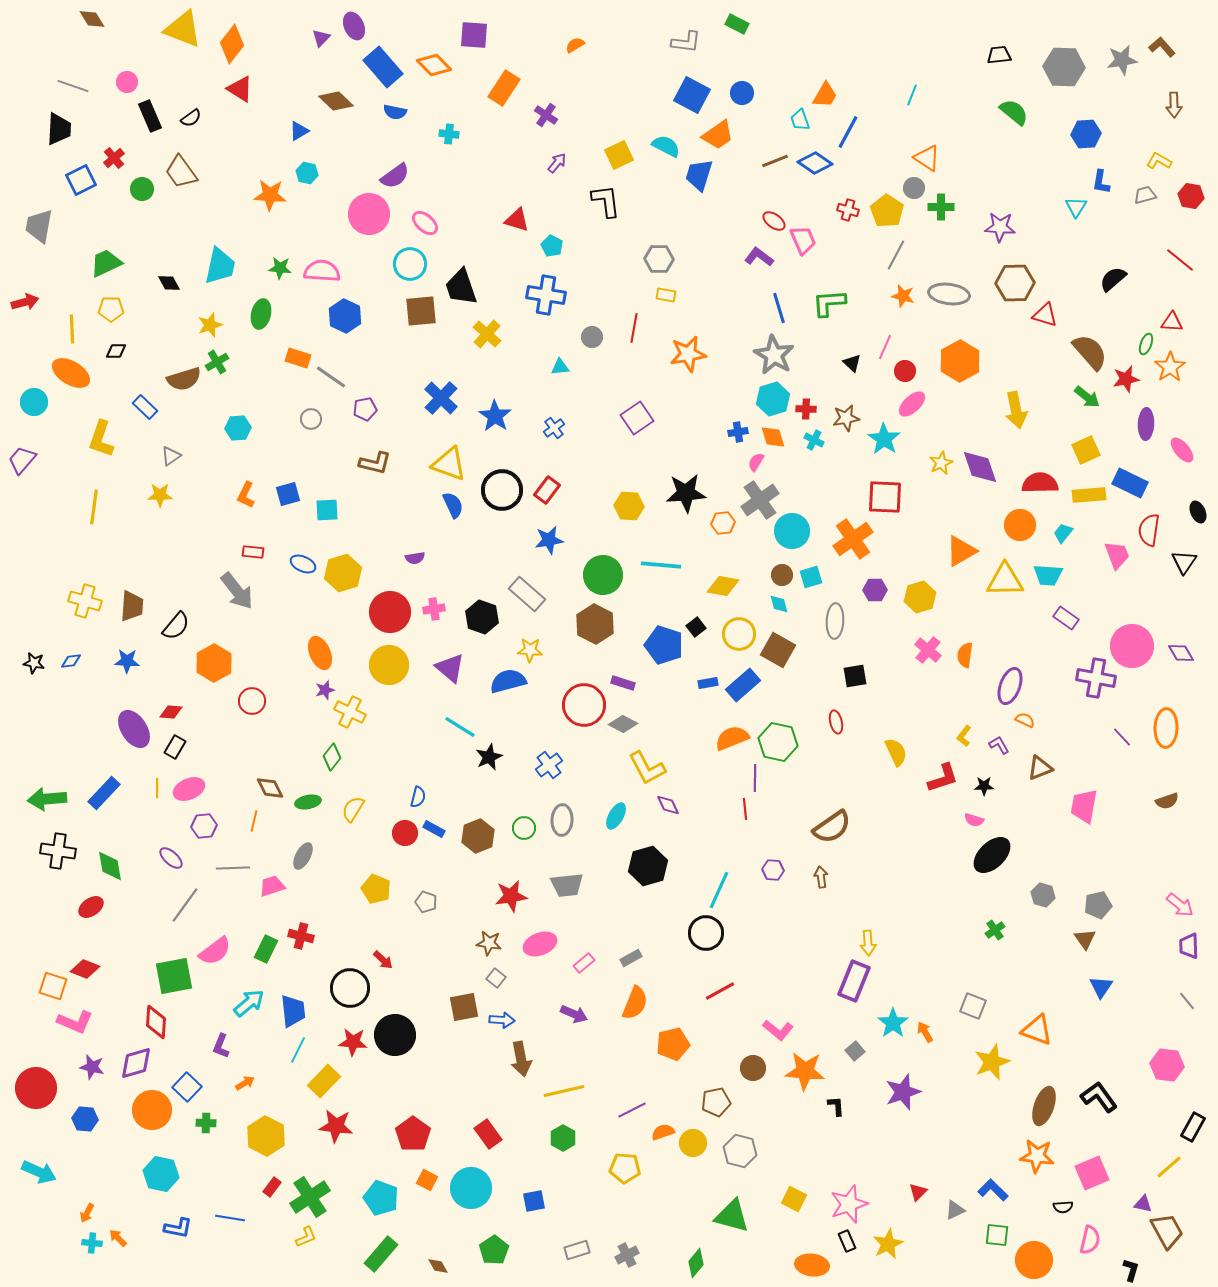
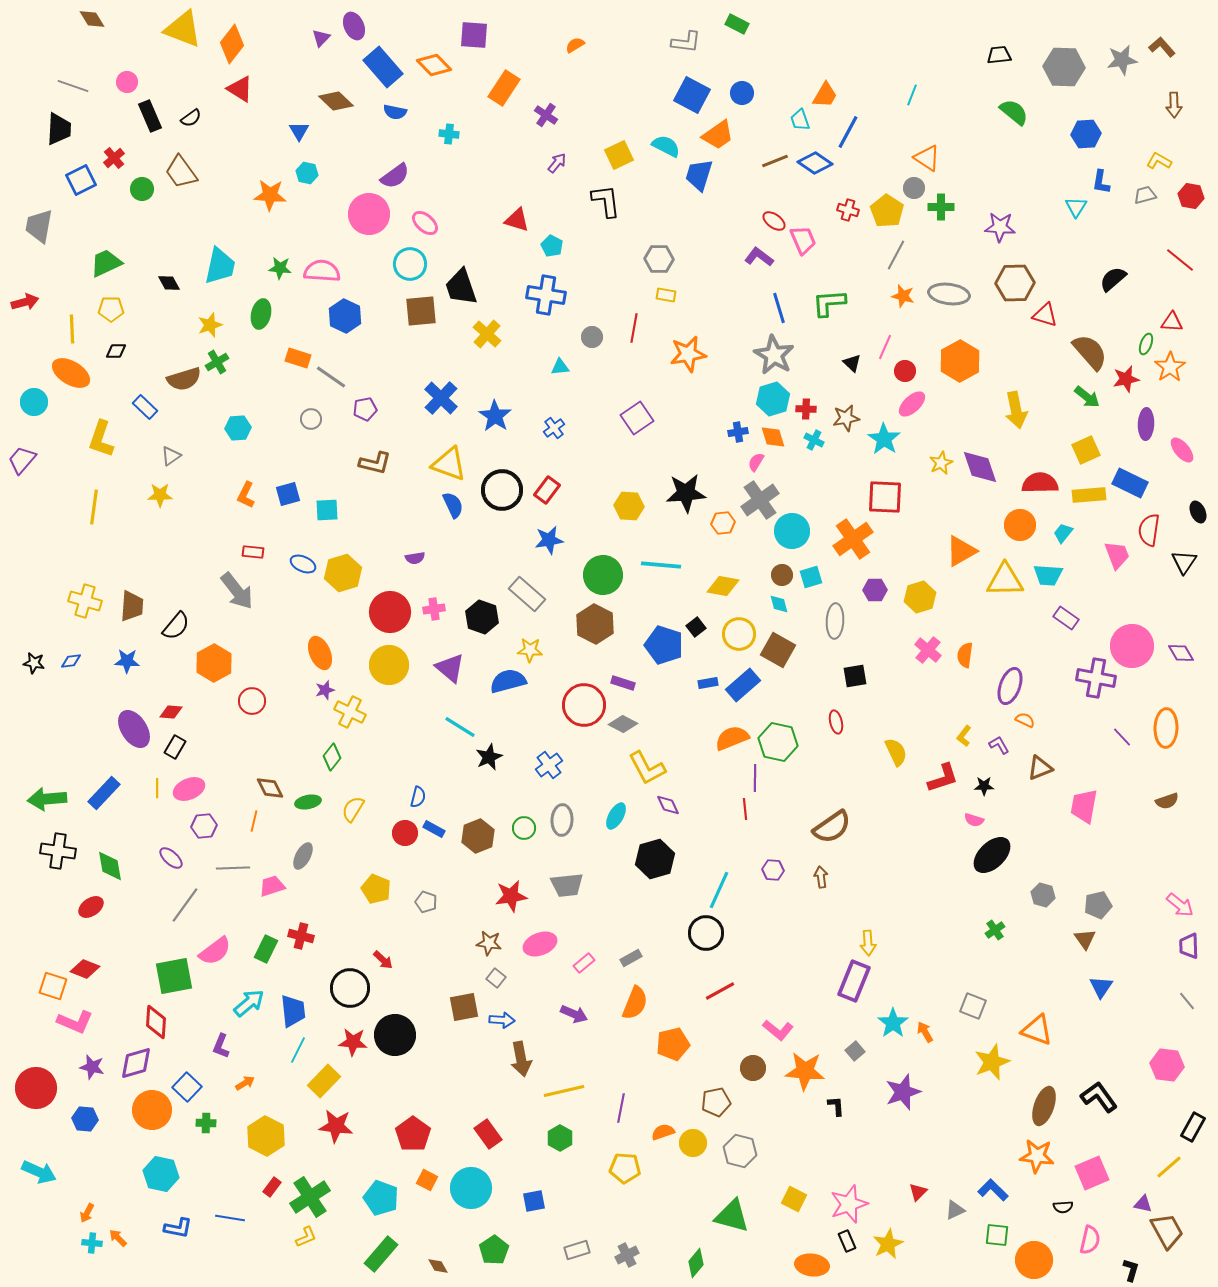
blue triangle at (299, 131): rotated 30 degrees counterclockwise
black hexagon at (648, 866): moved 7 px right, 7 px up
purple line at (632, 1110): moved 11 px left, 2 px up; rotated 52 degrees counterclockwise
green hexagon at (563, 1138): moved 3 px left
